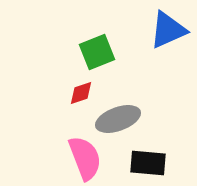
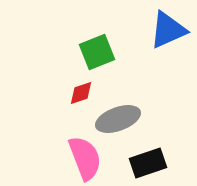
black rectangle: rotated 24 degrees counterclockwise
